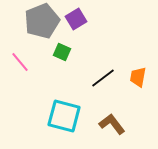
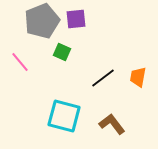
purple square: rotated 25 degrees clockwise
